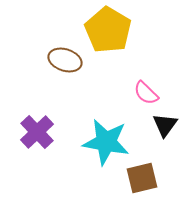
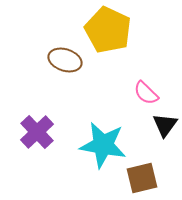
yellow pentagon: rotated 6 degrees counterclockwise
cyan star: moved 3 px left, 3 px down
